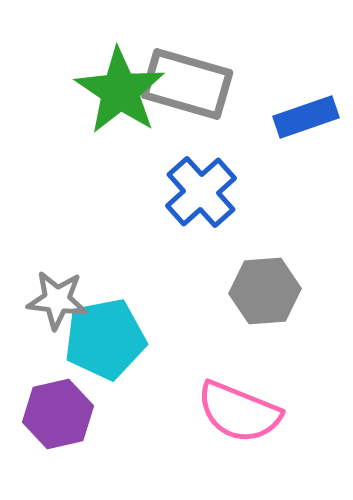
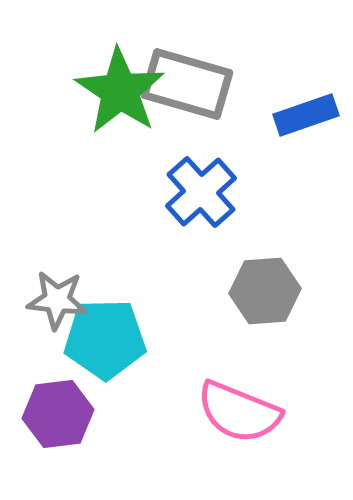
blue rectangle: moved 2 px up
cyan pentagon: rotated 10 degrees clockwise
purple hexagon: rotated 6 degrees clockwise
